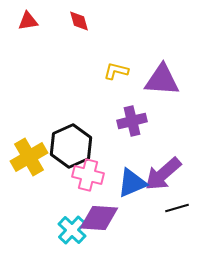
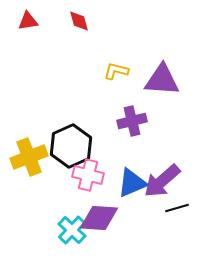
yellow cross: rotated 9 degrees clockwise
purple arrow: moved 1 px left, 7 px down
